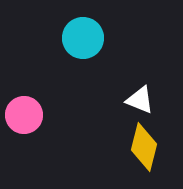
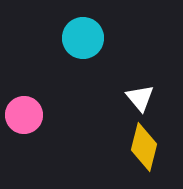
white triangle: moved 2 px up; rotated 28 degrees clockwise
